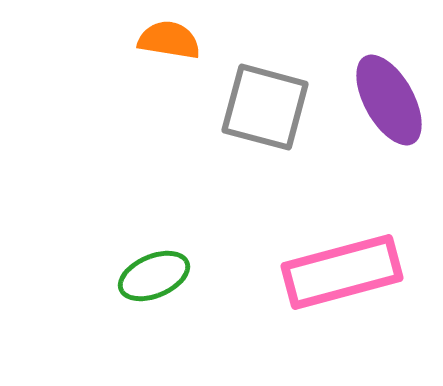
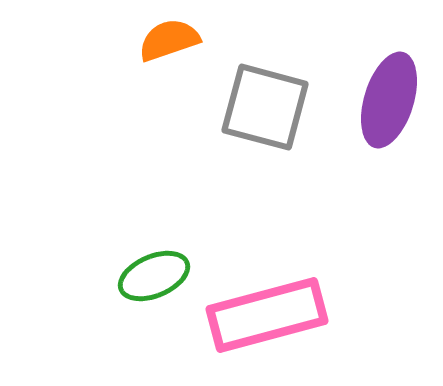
orange semicircle: rotated 28 degrees counterclockwise
purple ellipse: rotated 46 degrees clockwise
pink rectangle: moved 75 px left, 43 px down
